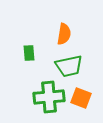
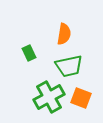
green rectangle: rotated 21 degrees counterclockwise
green cross: rotated 24 degrees counterclockwise
